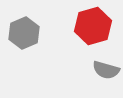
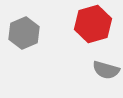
red hexagon: moved 2 px up
